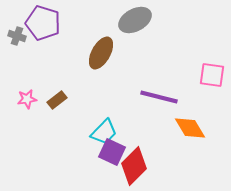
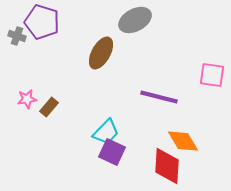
purple pentagon: moved 1 px left, 1 px up
brown rectangle: moved 8 px left, 7 px down; rotated 12 degrees counterclockwise
orange diamond: moved 7 px left, 13 px down
cyan trapezoid: moved 2 px right
red diamond: moved 33 px right; rotated 42 degrees counterclockwise
